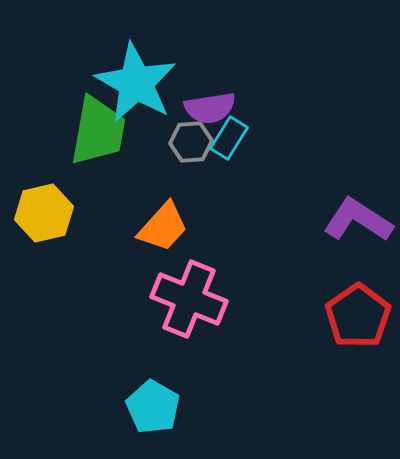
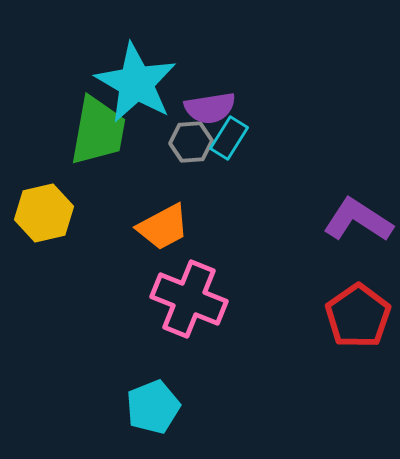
orange trapezoid: rotated 20 degrees clockwise
cyan pentagon: rotated 20 degrees clockwise
